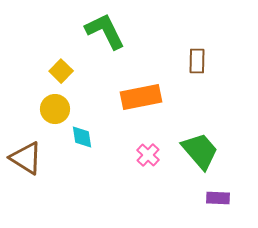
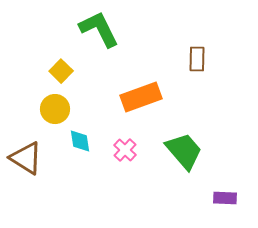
green L-shape: moved 6 px left, 2 px up
brown rectangle: moved 2 px up
orange rectangle: rotated 9 degrees counterclockwise
cyan diamond: moved 2 px left, 4 px down
green trapezoid: moved 16 px left
pink cross: moved 23 px left, 5 px up
purple rectangle: moved 7 px right
